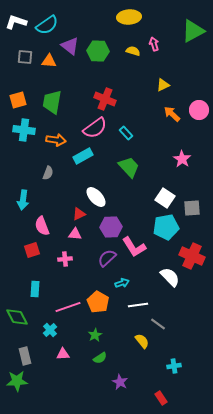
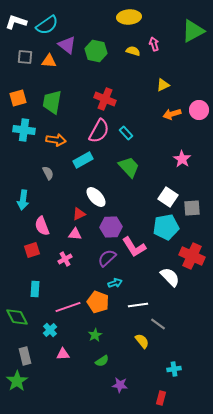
purple triangle at (70, 46): moved 3 px left, 1 px up
green hexagon at (98, 51): moved 2 px left; rotated 10 degrees clockwise
orange square at (18, 100): moved 2 px up
orange arrow at (172, 114): rotated 60 degrees counterclockwise
pink semicircle at (95, 128): moved 4 px right, 3 px down; rotated 25 degrees counterclockwise
cyan rectangle at (83, 156): moved 4 px down
gray semicircle at (48, 173): rotated 48 degrees counterclockwise
white square at (165, 198): moved 3 px right, 1 px up
pink cross at (65, 259): rotated 24 degrees counterclockwise
cyan arrow at (122, 283): moved 7 px left
orange pentagon at (98, 302): rotated 10 degrees counterclockwise
green semicircle at (100, 358): moved 2 px right, 3 px down
cyan cross at (174, 366): moved 3 px down
green star at (17, 381): rotated 30 degrees counterclockwise
purple star at (120, 382): moved 3 px down; rotated 21 degrees counterclockwise
red rectangle at (161, 398): rotated 48 degrees clockwise
